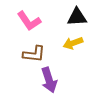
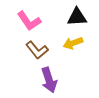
brown L-shape: moved 3 px right, 4 px up; rotated 45 degrees clockwise
